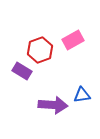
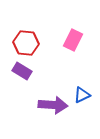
pink rectangle: rotated 35 degrees counterclockwise
red hexagon: moved 14 px left, 7 px up; rotated 25 degrees clockwise
blue triangle: rotated 18 degrees counterclockwise
